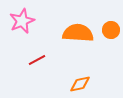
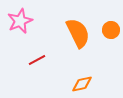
pink star: moved 2 px left
orange semicircle: rotated 60 degrees clockwise
orange diamond: moved 2 px right
